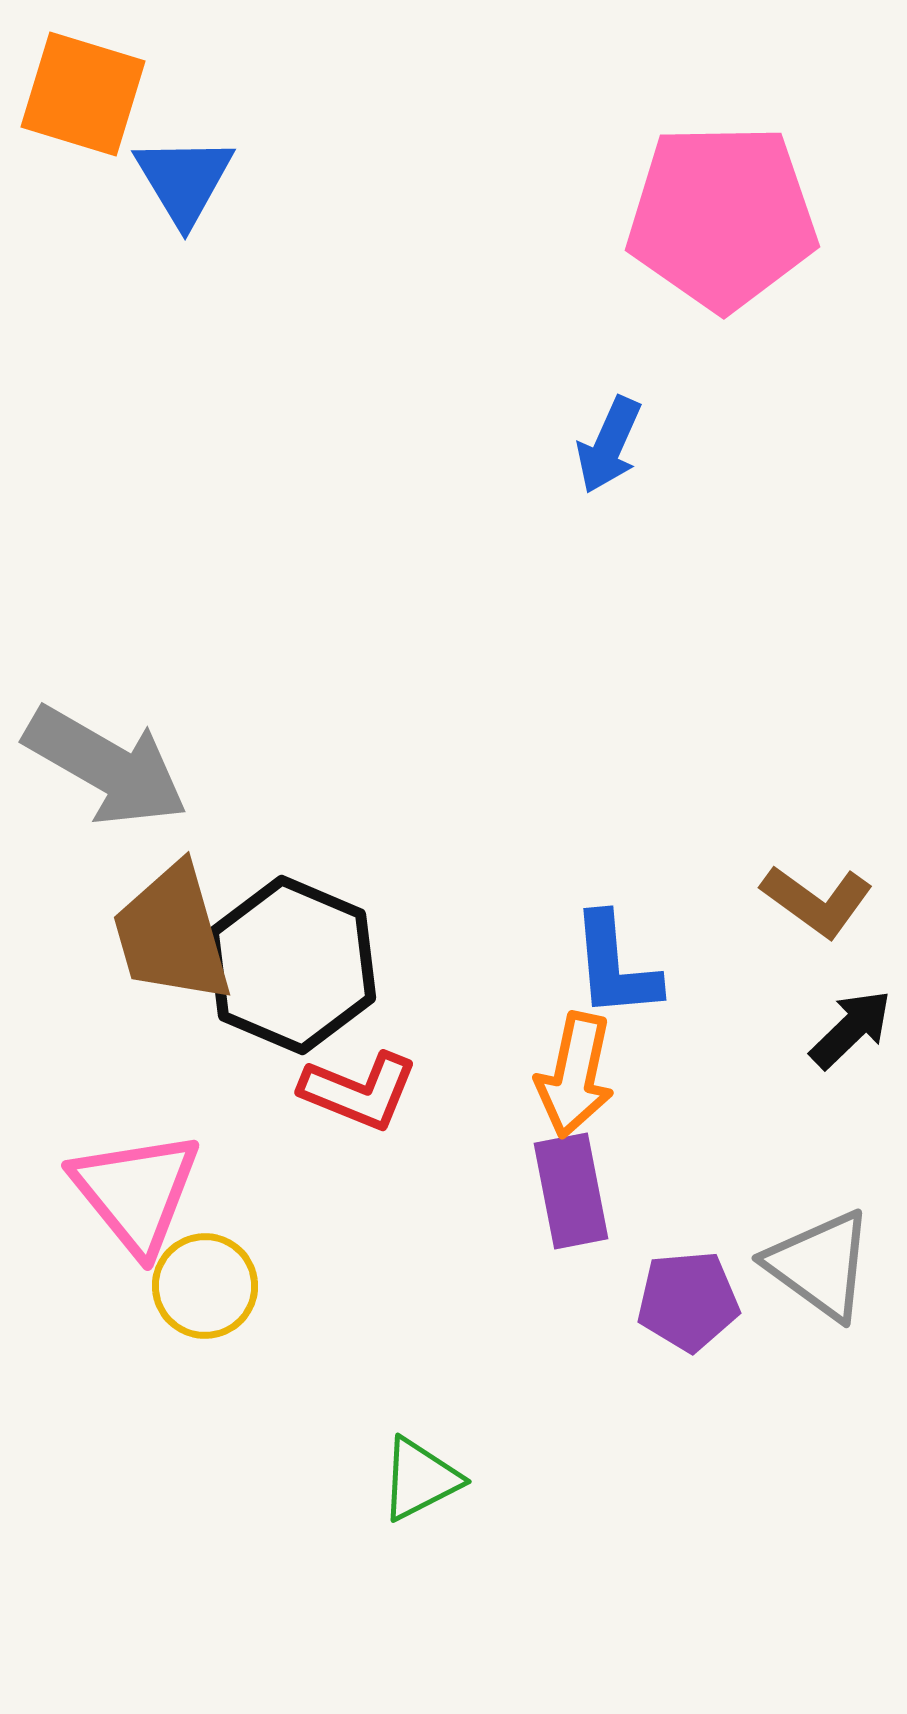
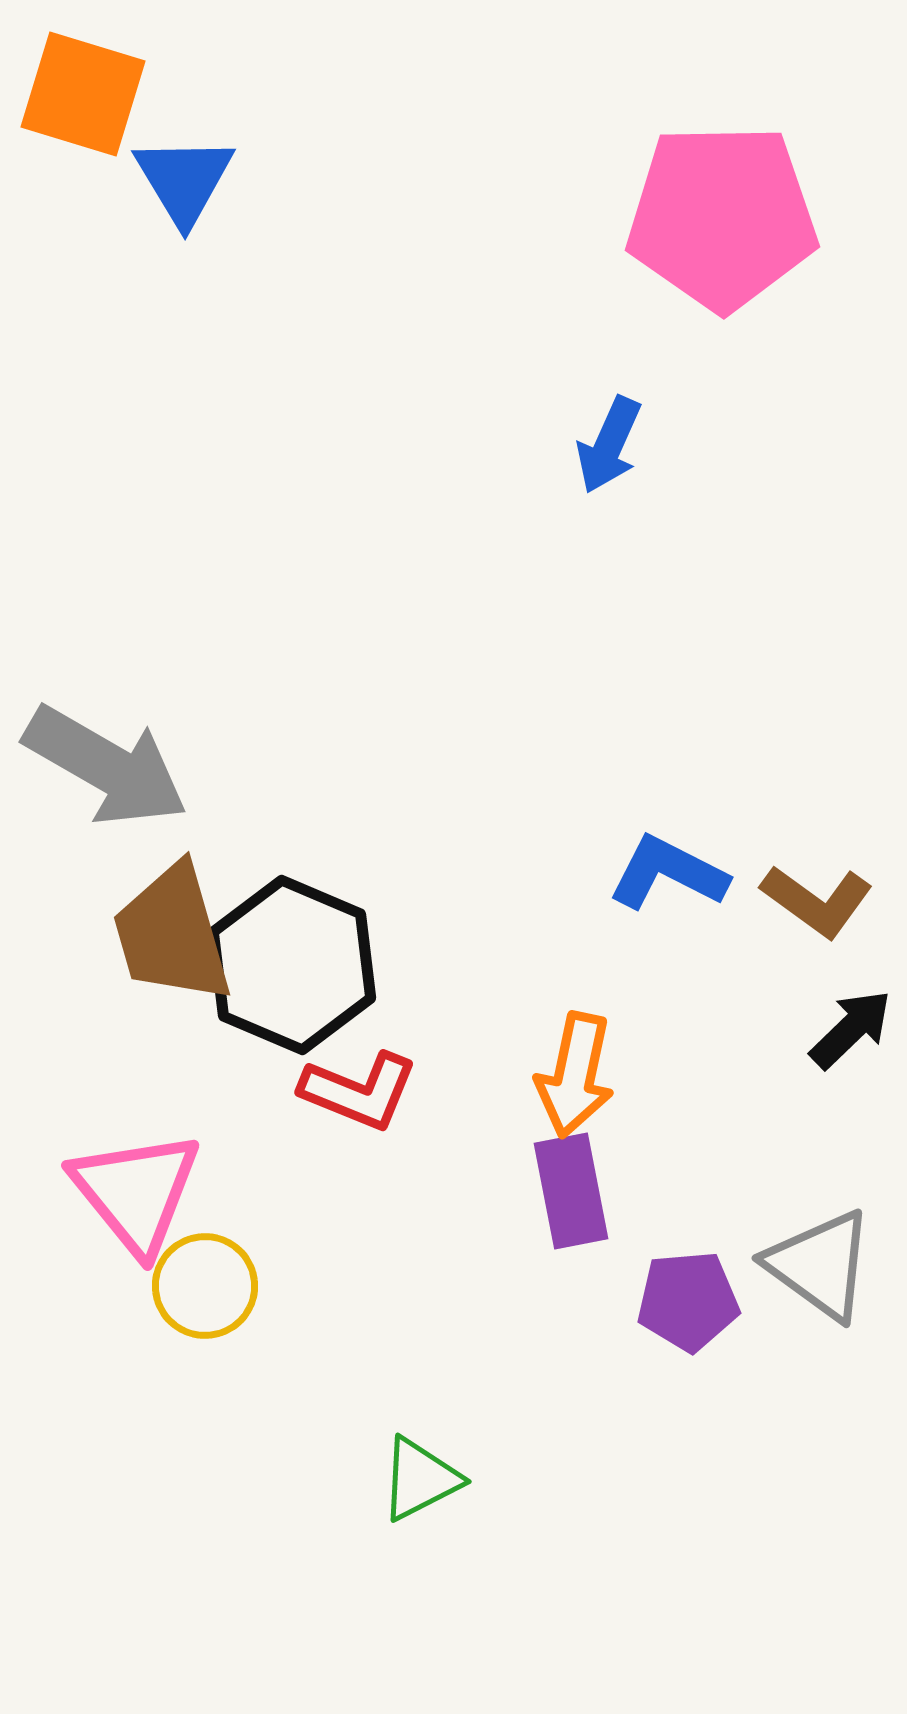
blue L-shape: moved 53 px right, 93 px up; rotated 122 degrees clockwise
